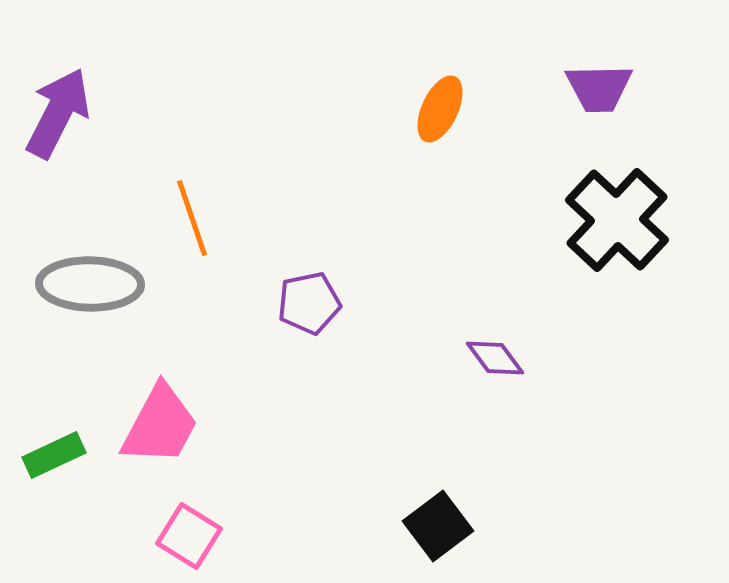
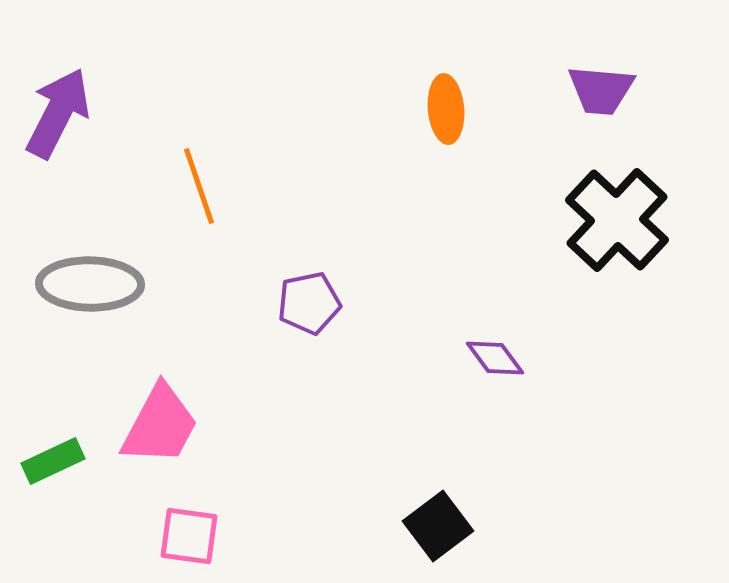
purple trapezoid: moved 2 px right, 2 px down; rotated 6 degrees clockwise
orange ellipse: moved 6 px right; rotated 30 degrees counterclockwise
orange line: moved 7 px right, 32 px up
green rectangle: moved 1 px left, 6 px down
pink square: rotated 24 degrees counterclockwise
